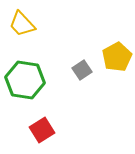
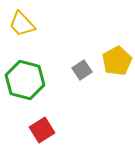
yellow pentagon: moved 4 px down
green hexagon: rotated 6 degrees clockwise
